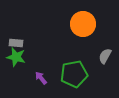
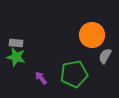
orange circle: moved 9 px right, 11 px down
